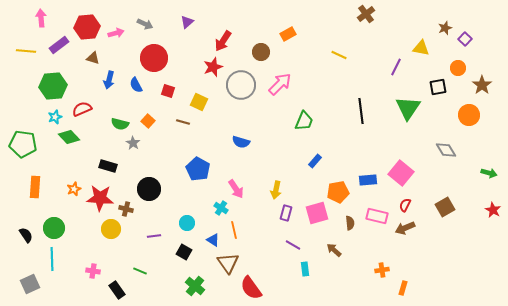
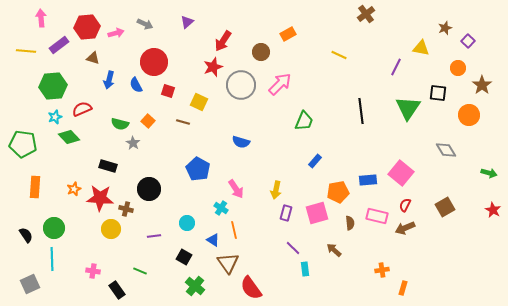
purple square at (465, 39): moved 3 px right, 2 px down
red circle at (154, 58): moved 4 px down
black square at (438, 87): moved 6 px down; rotated 18 degrees clockwise
purple line at (293, 245): moved 3 px down; rotated 14 degrees clockwise
black square at (184, 252): moved 5 px down
